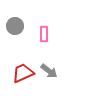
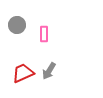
gray circle: moved 2 px right, 1 px up
gray arrow: rotated 84 degrees clockwise
